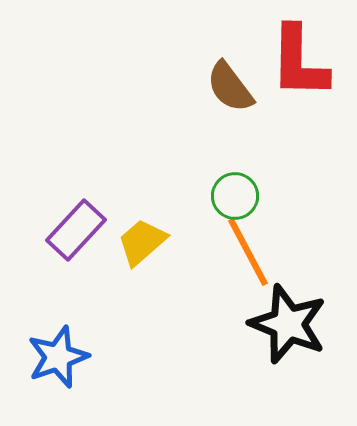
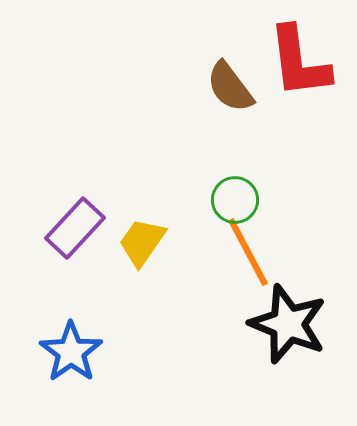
red L-shape: rotated 8 degrees counterclockwise
green circle: moved 4 px down
purple rectangle: moved 1 px left, 2 px up
yellow trapezoid: rotated 14 degrees counterclockwise
blue star: moved 13 px right, 5 px up; rotated 16 degrees counterclockwise
